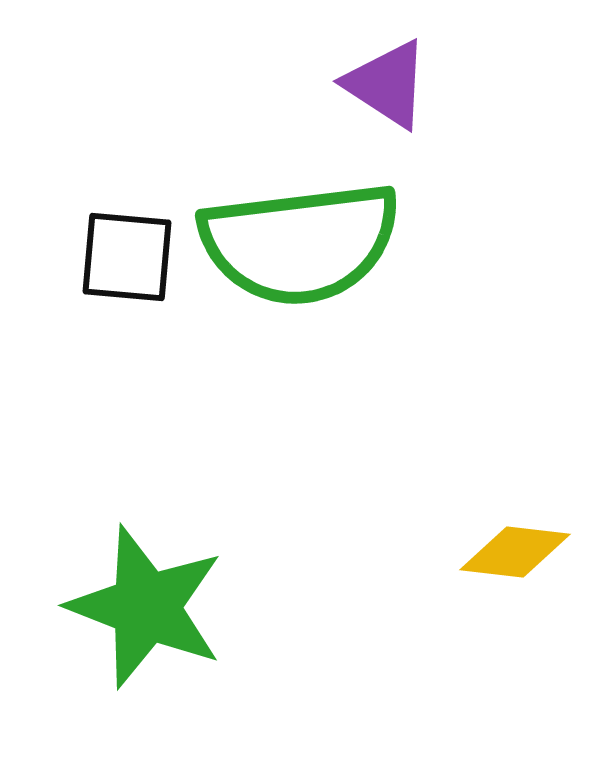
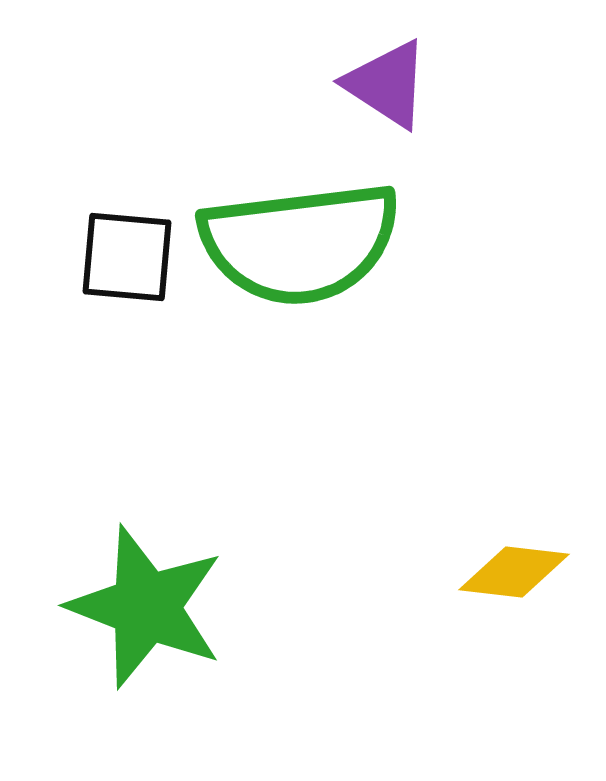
yellow diamond: moved 1 px left, 20 px down
